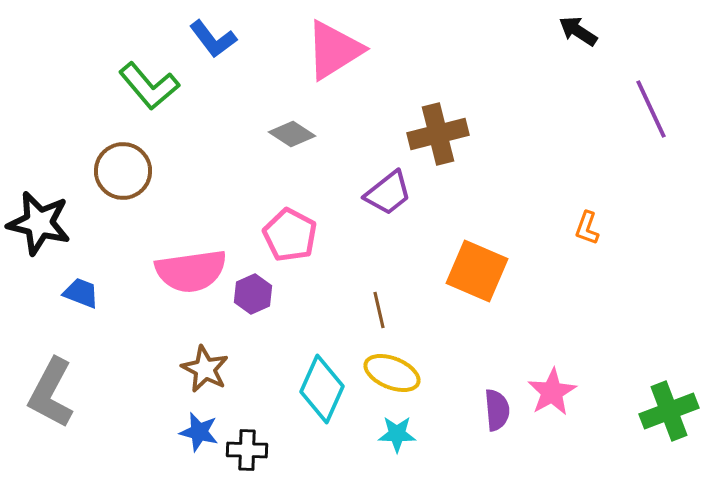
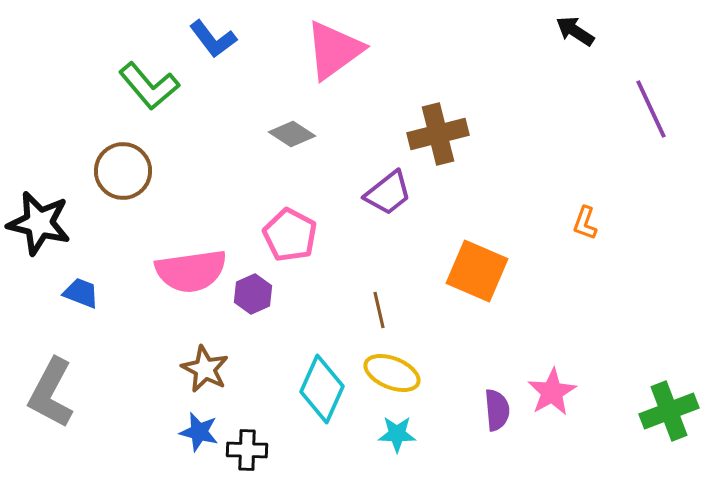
black arrow: moved 3 px left
pink triangle: rotated 4 degrees counterclockwise
orange L-shape: moved 2 px left, 5 px up
